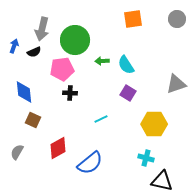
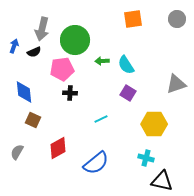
blue semicircle: moved 6 px right
